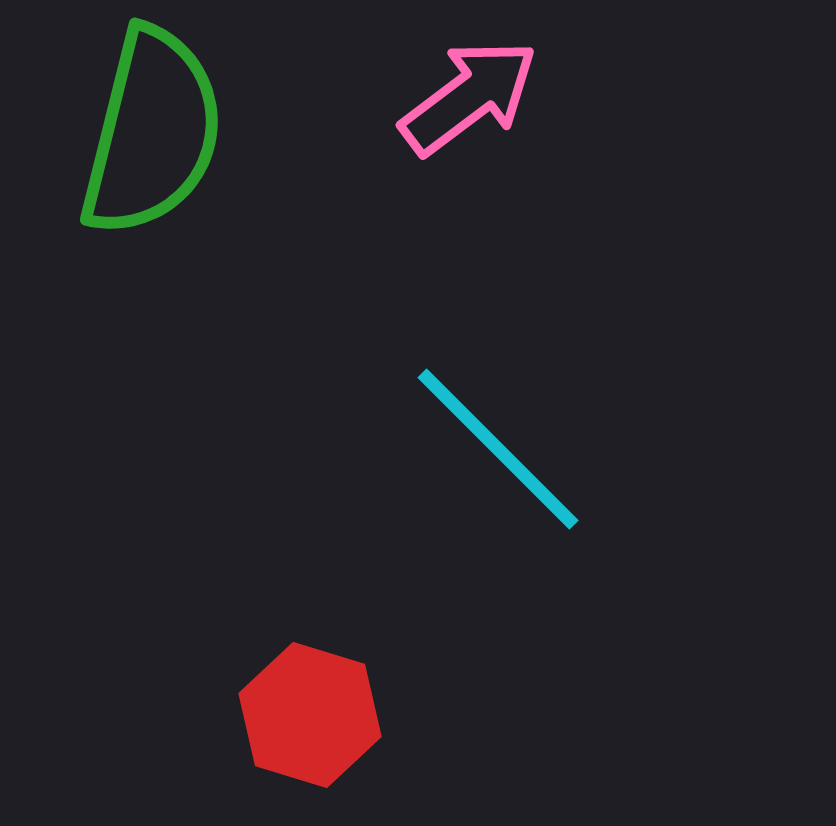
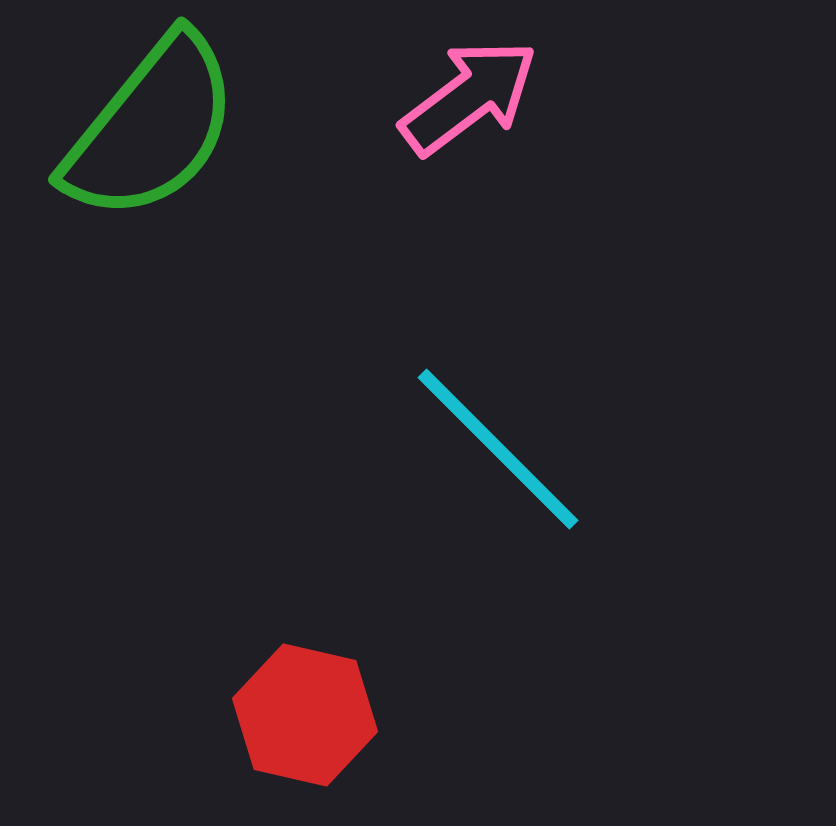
green semicircle: moved 1 px left, 4 px up; rotated 25 degrees clockwise
red hexagon: moved 5 px left; rotated 4 degrees counterclockwise
